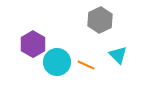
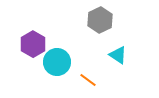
cyan triangle: rotated 12 degrees counterclockwise
orange line: moved 2 px right, 15 px down; rotated 12 degrees clockwise
